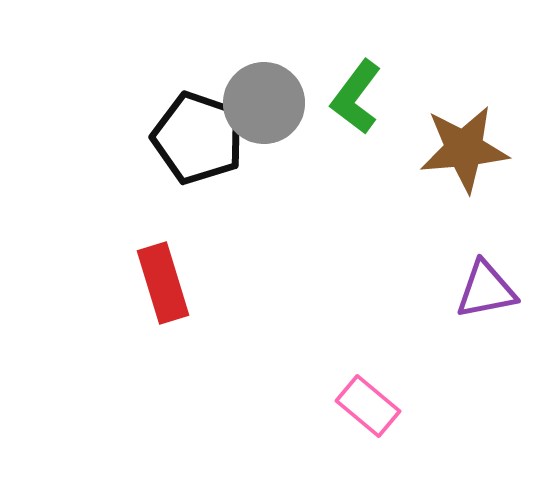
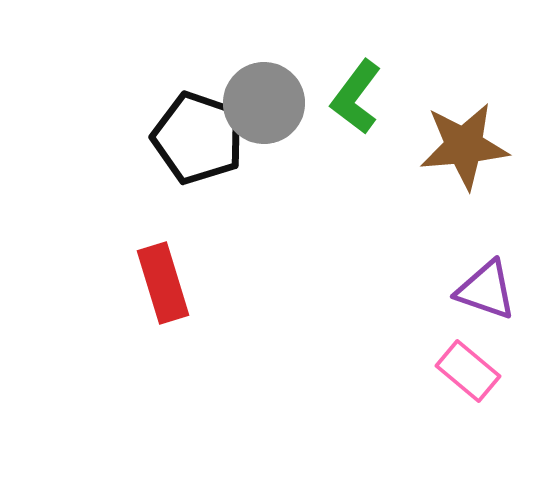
brown star: moved 3 px up
purple triangle: rotated 30 degrees clockwise
pink rectangle: moved 100 px right, 35 px up
